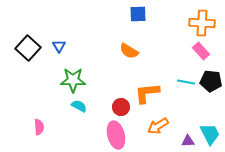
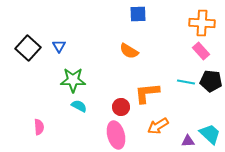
cyan trapezoid: rotated 20 degrees counterclockwise
